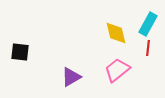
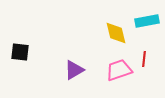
cyan rectangle: moved 1 px left, 3 px up; rotated 50 degrees clockwise
red line: moved 4 px left, 11 px down
pink trapezoid: moved 2 px right; rotated 20 degrees clockwise
purple triangle: moved 3 px right, 7 px up
